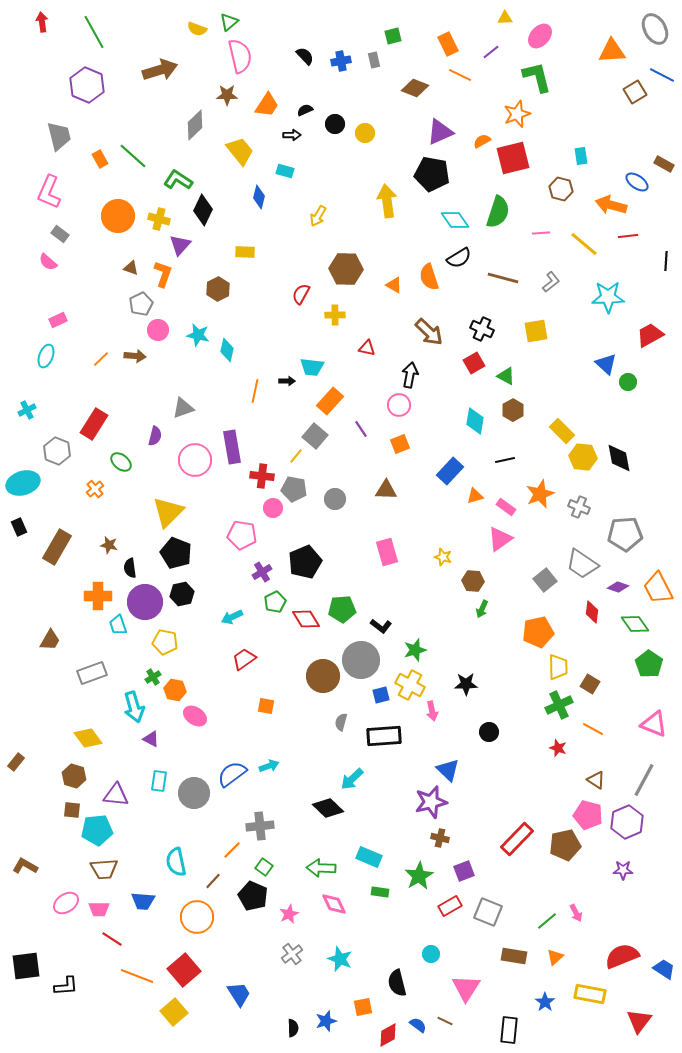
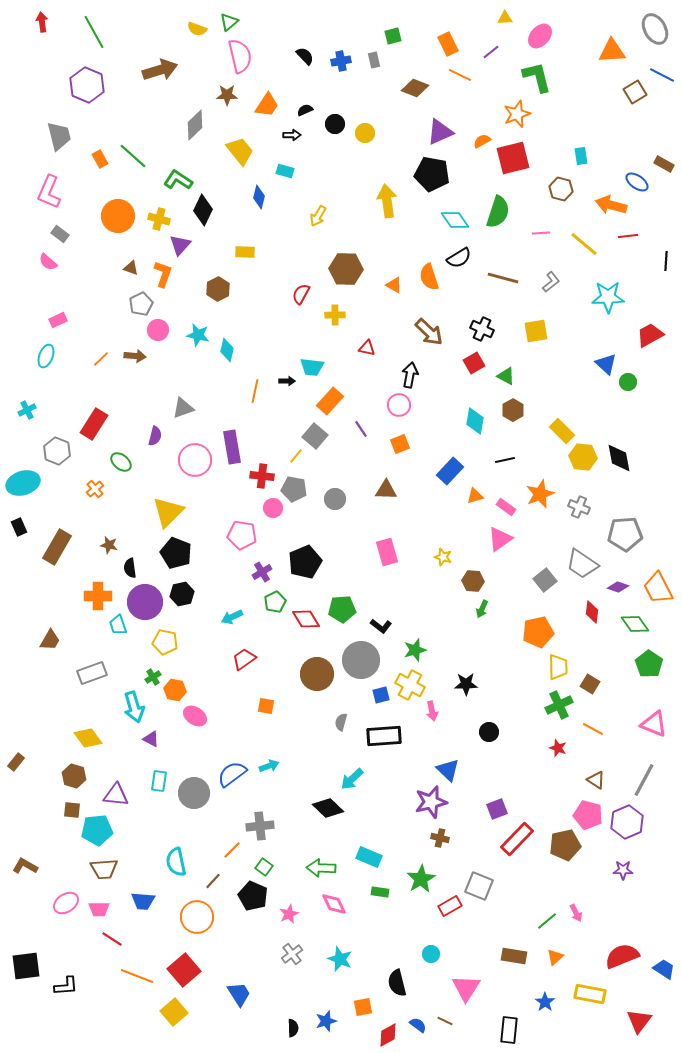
brown circle at (323, 676): moved 6 px left, 2 px up
purple square at (464, 871): moved 33 px right, 62 px up
green star at (419, 876): moved 2 px right, 3 px down
gray square at (488, 912): moved 9 px left, 26 px up
